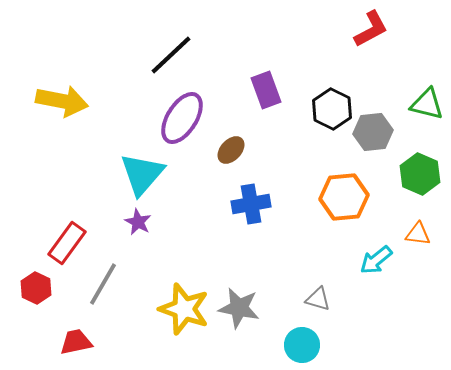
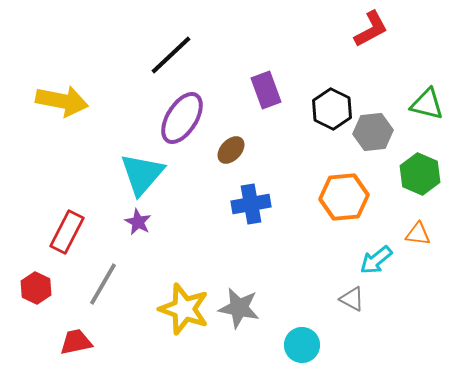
red rectangle: moved 11 px up; rotated 9 degrees counterclockwise
gray triangle: moved 34 px right; rotated 12 degrees clockwise
